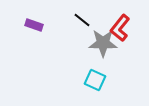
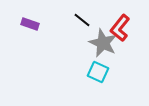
purple rectangle: moved 4 px left, 1 px up
gray star: rotated 24 degrees clockwise
cyan square: moved 3 px right, 8 px up
